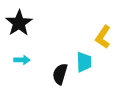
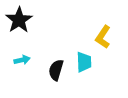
black star: moved 3 px up
cyan arrow: rotated 14 degrees counterclockwise
black semicircle: moved 4 px left, 4 px up
